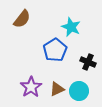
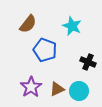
brown semicircle: moved 6 px right, 5 px down
cyan star: moved 1 px right, 1 px up
blue pentagon: moved 10 px left; rotated 20 degrees counterclockwise
